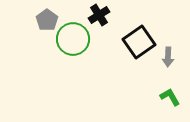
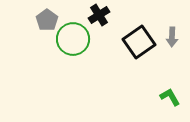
gray arrow: moved 4 px right, 20 px up
